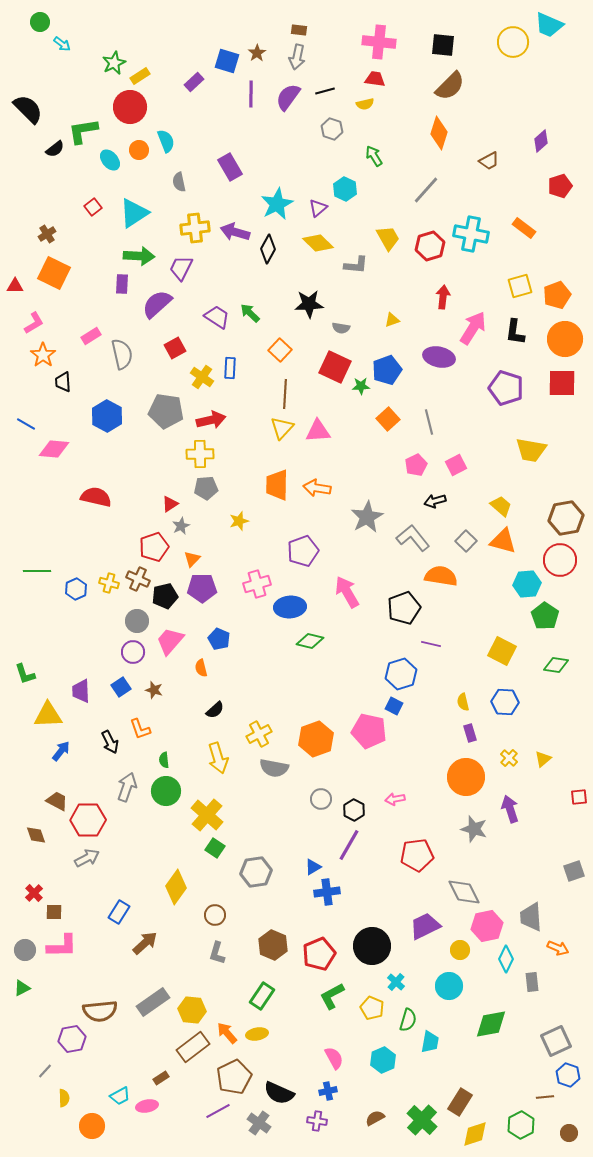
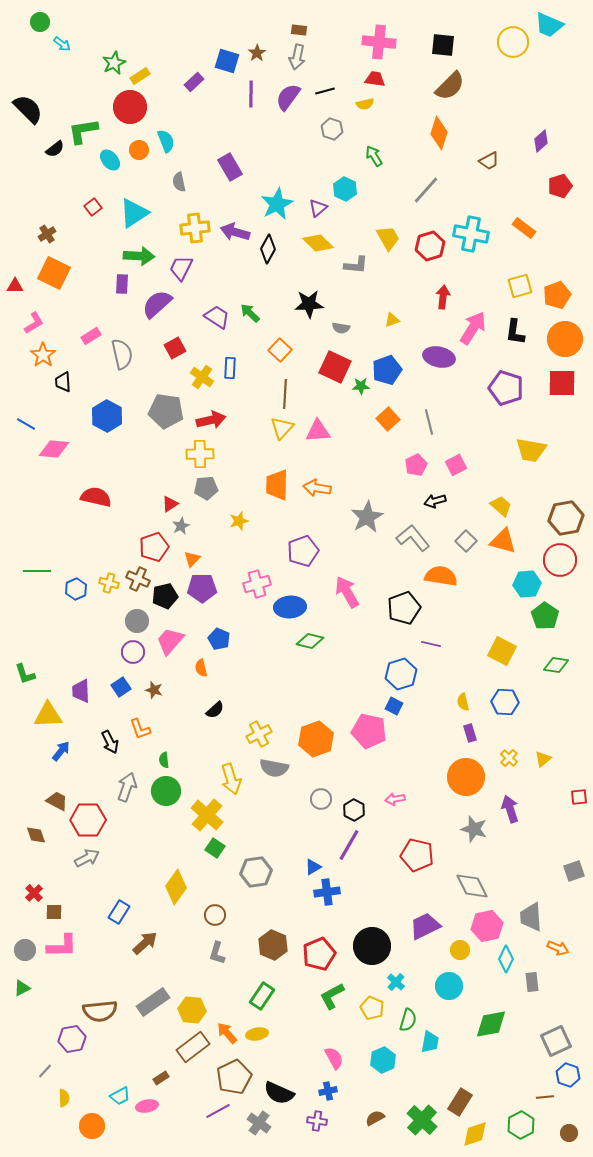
yellow arrow at (218, 758): moved 13 px right, 21 px down
red pentagon at (417, 855): rotated 20 degrees clockwise
gray diamond at (464, 892): moved 8 px right, 6 px up
